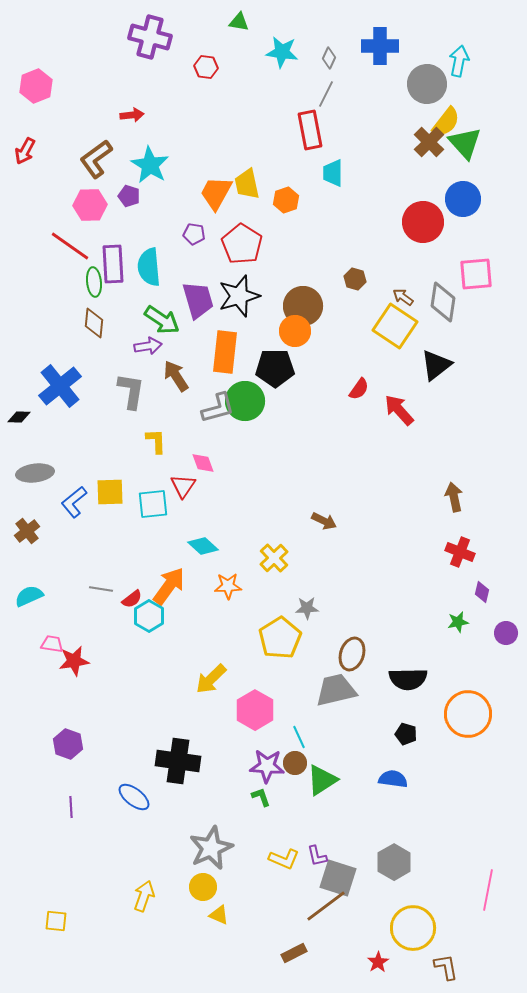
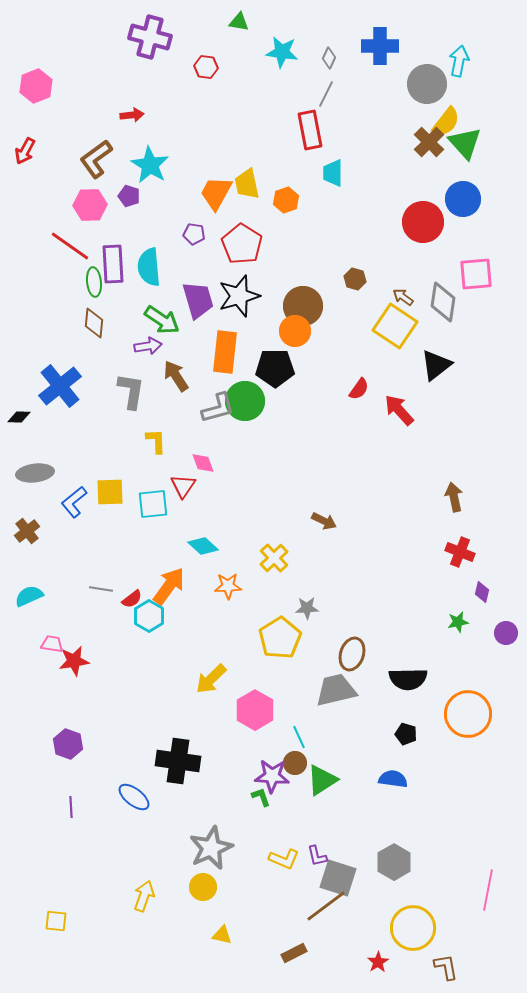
purple star at (267, 766): moved 5 px right, 10 px down
yellow triangle at (219, 915): moved 3 px right, 20 px down; rotated 10 degrees counterclockwise
